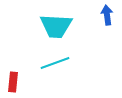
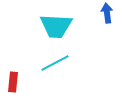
blue arrow: moved 2 px up
cyan line: rotated 8 degrees counterclockwise
